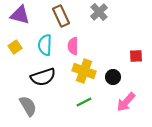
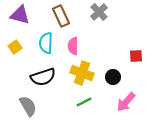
cyan semicircle: moved 1 px right, 2 px up
yellow cross: moved 2 px left, 2 px down
